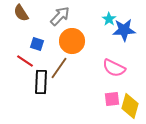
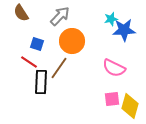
cyan star: moved 2 px right; rotated 24 degrees clockwise
red line: moved 4 px right, 1 px down
